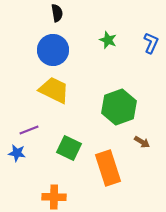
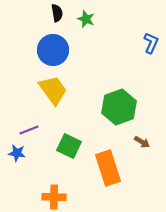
green star: moved 22 px left, 21 px up
yellow trapezoid: moved 1 px left; rotated 28 degrees clockwise
green square: moved 2 px up
